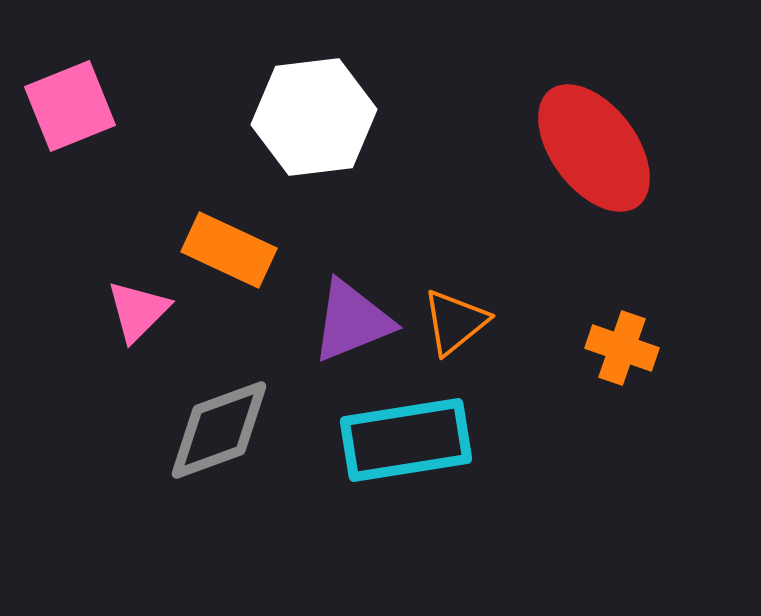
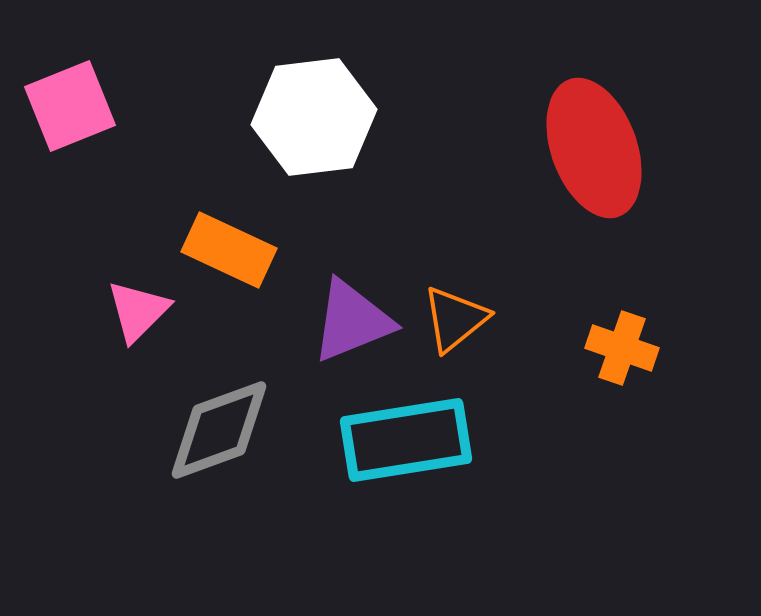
red ellipse: rotated 17 degrees clockwise
orange triangle: moved 3 px up
